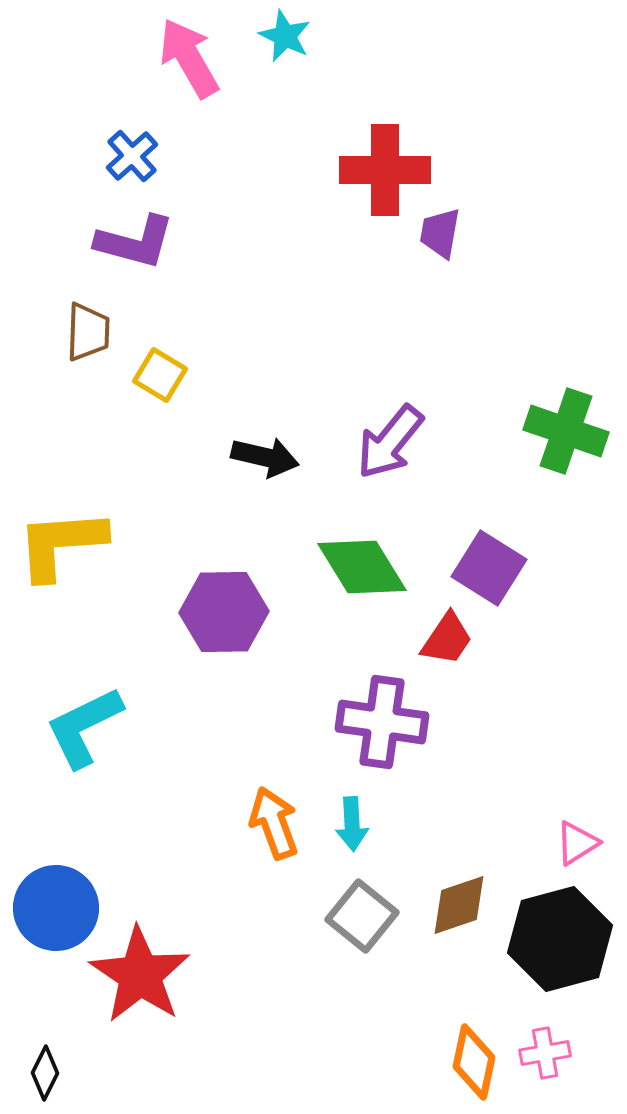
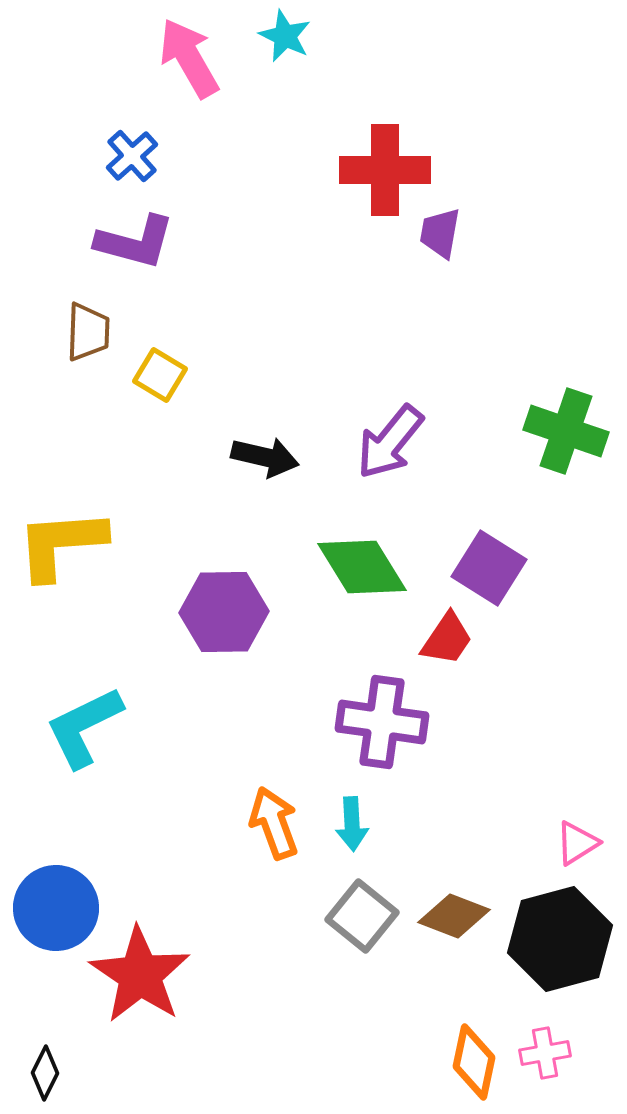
brown diamond: moved 5 px left, 11 px down; rotated 40 degrees clockwise
